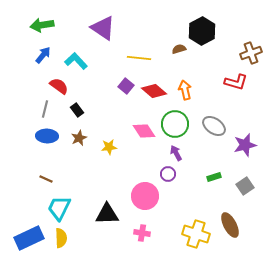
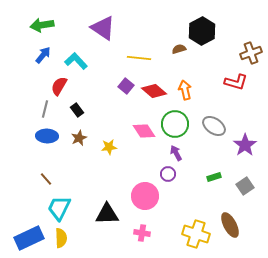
red semicircle: rotated 96 degrees counterclockwise
purple star: rotated 20 degrees counterclockwise
brown line: rotated 24 degrees clockwise
